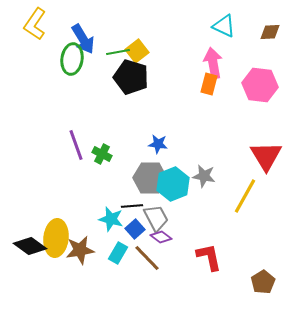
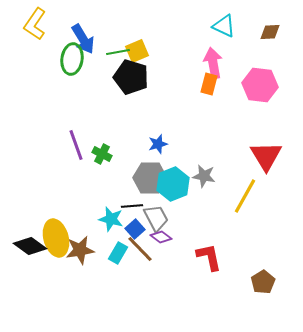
yellow square: rotated 15 degrees clockwise
blue star: rotated 24 degrees counterclockwise
yellow ellipse: rotated 21 degrees counterclockwise
brown line: moved 7 px left, 9 px up
